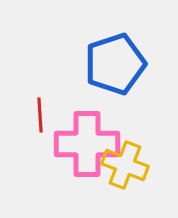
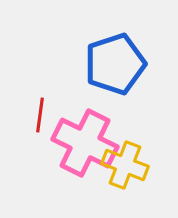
red line: rotated 12 degrees clockwise
pink cross: moved 2 px left, 1 px up; rotated 26 degrees clockwise
